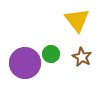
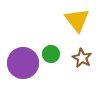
brown star: moved 1 px down
purple circle: moved 2 px left
